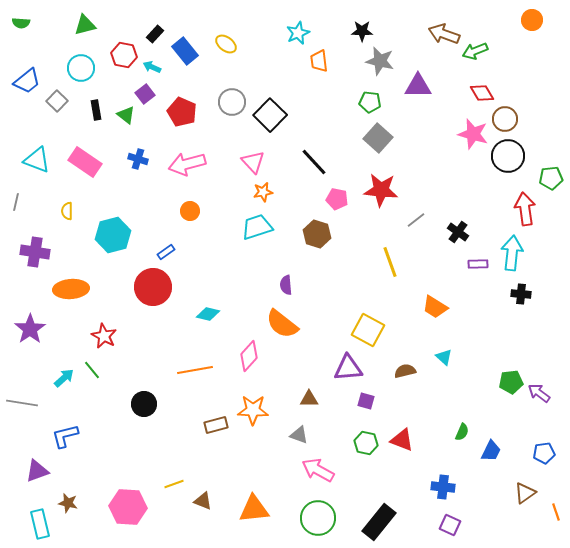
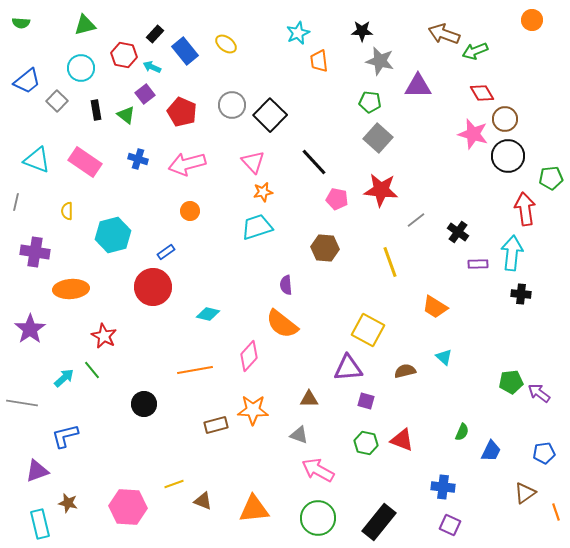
gray circle at (232, 102): moved 3 px down
brown hexagon at (317, 234): moved 8 px right, 14 px down; rotated 12 degrees counterclockwise
